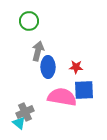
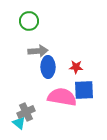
gray arrow: rotated 72 degrees clockwise
gray cross: moved 1 px right
